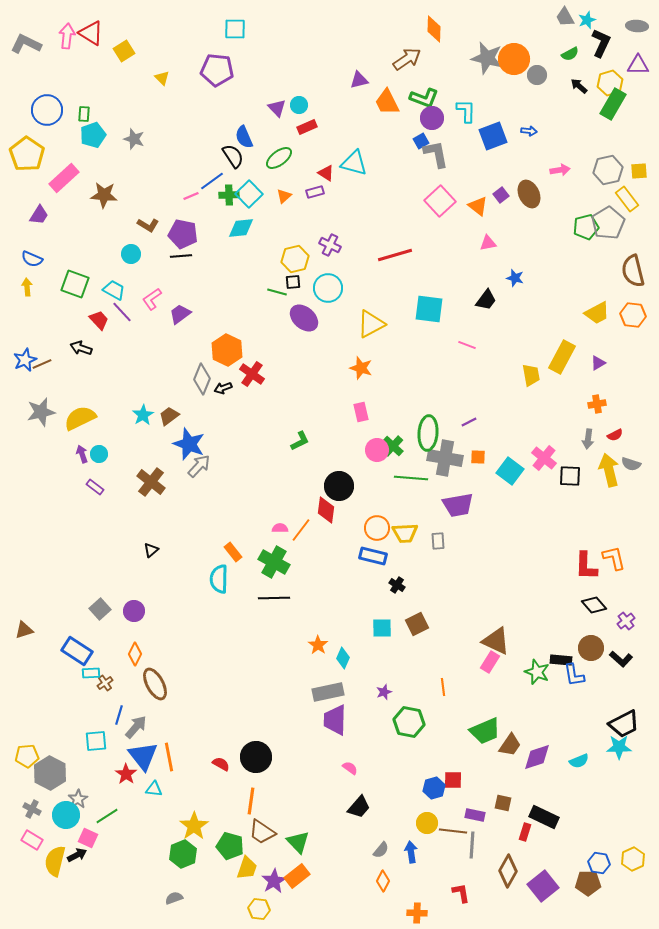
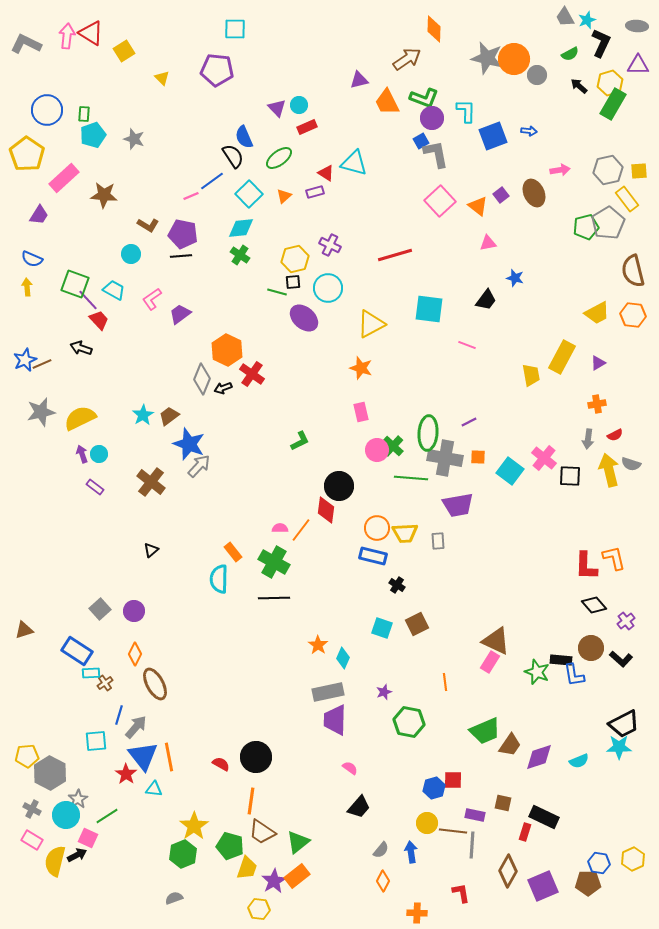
brown ellipse at (529, 194): moved 5 px right, 1 px up
green cross at (229, 195): moved 11 px right, 60 px down; rotated 36 degrees clockwise
purple line at (122, 312): moved 34 px left, 12 px up
cyan square at (382, 628): rotated 20 degrees clockwise
orange line at (443, 687): moved 2 px right, 5 px up
purple diamond at (537, 757): moved 2 px right
green triangle at (298, 842): rotated 35 degrees clockwise
purple square at (543, 886): rotated 16 degrees clockwise
